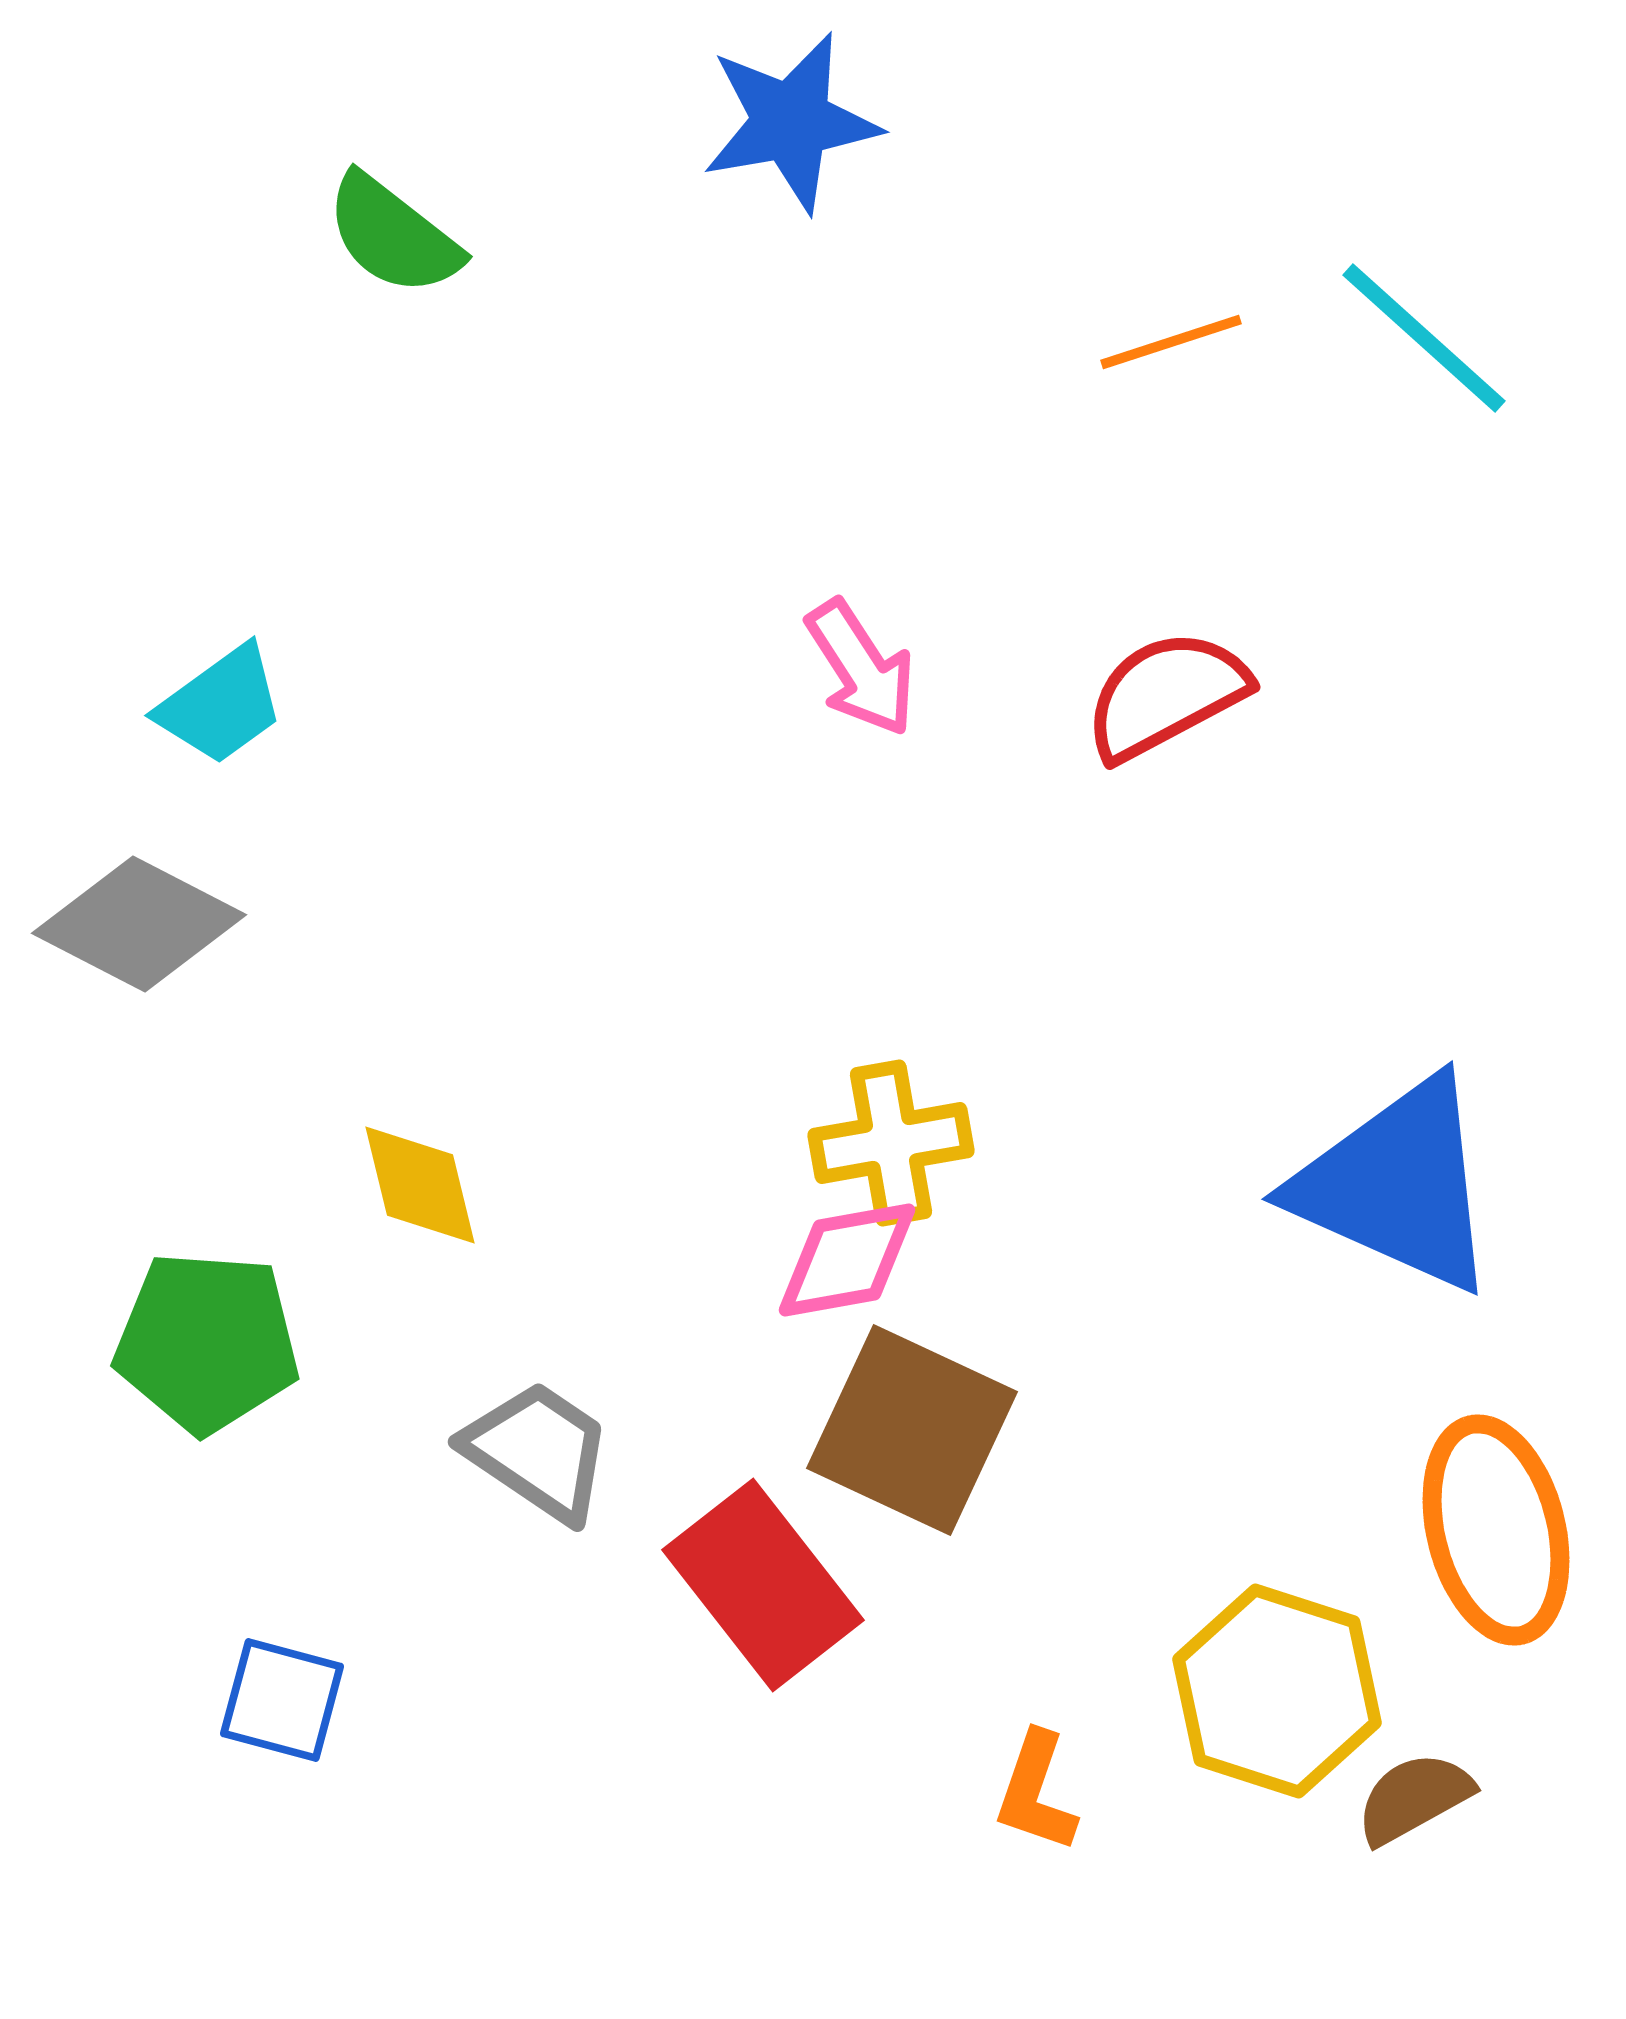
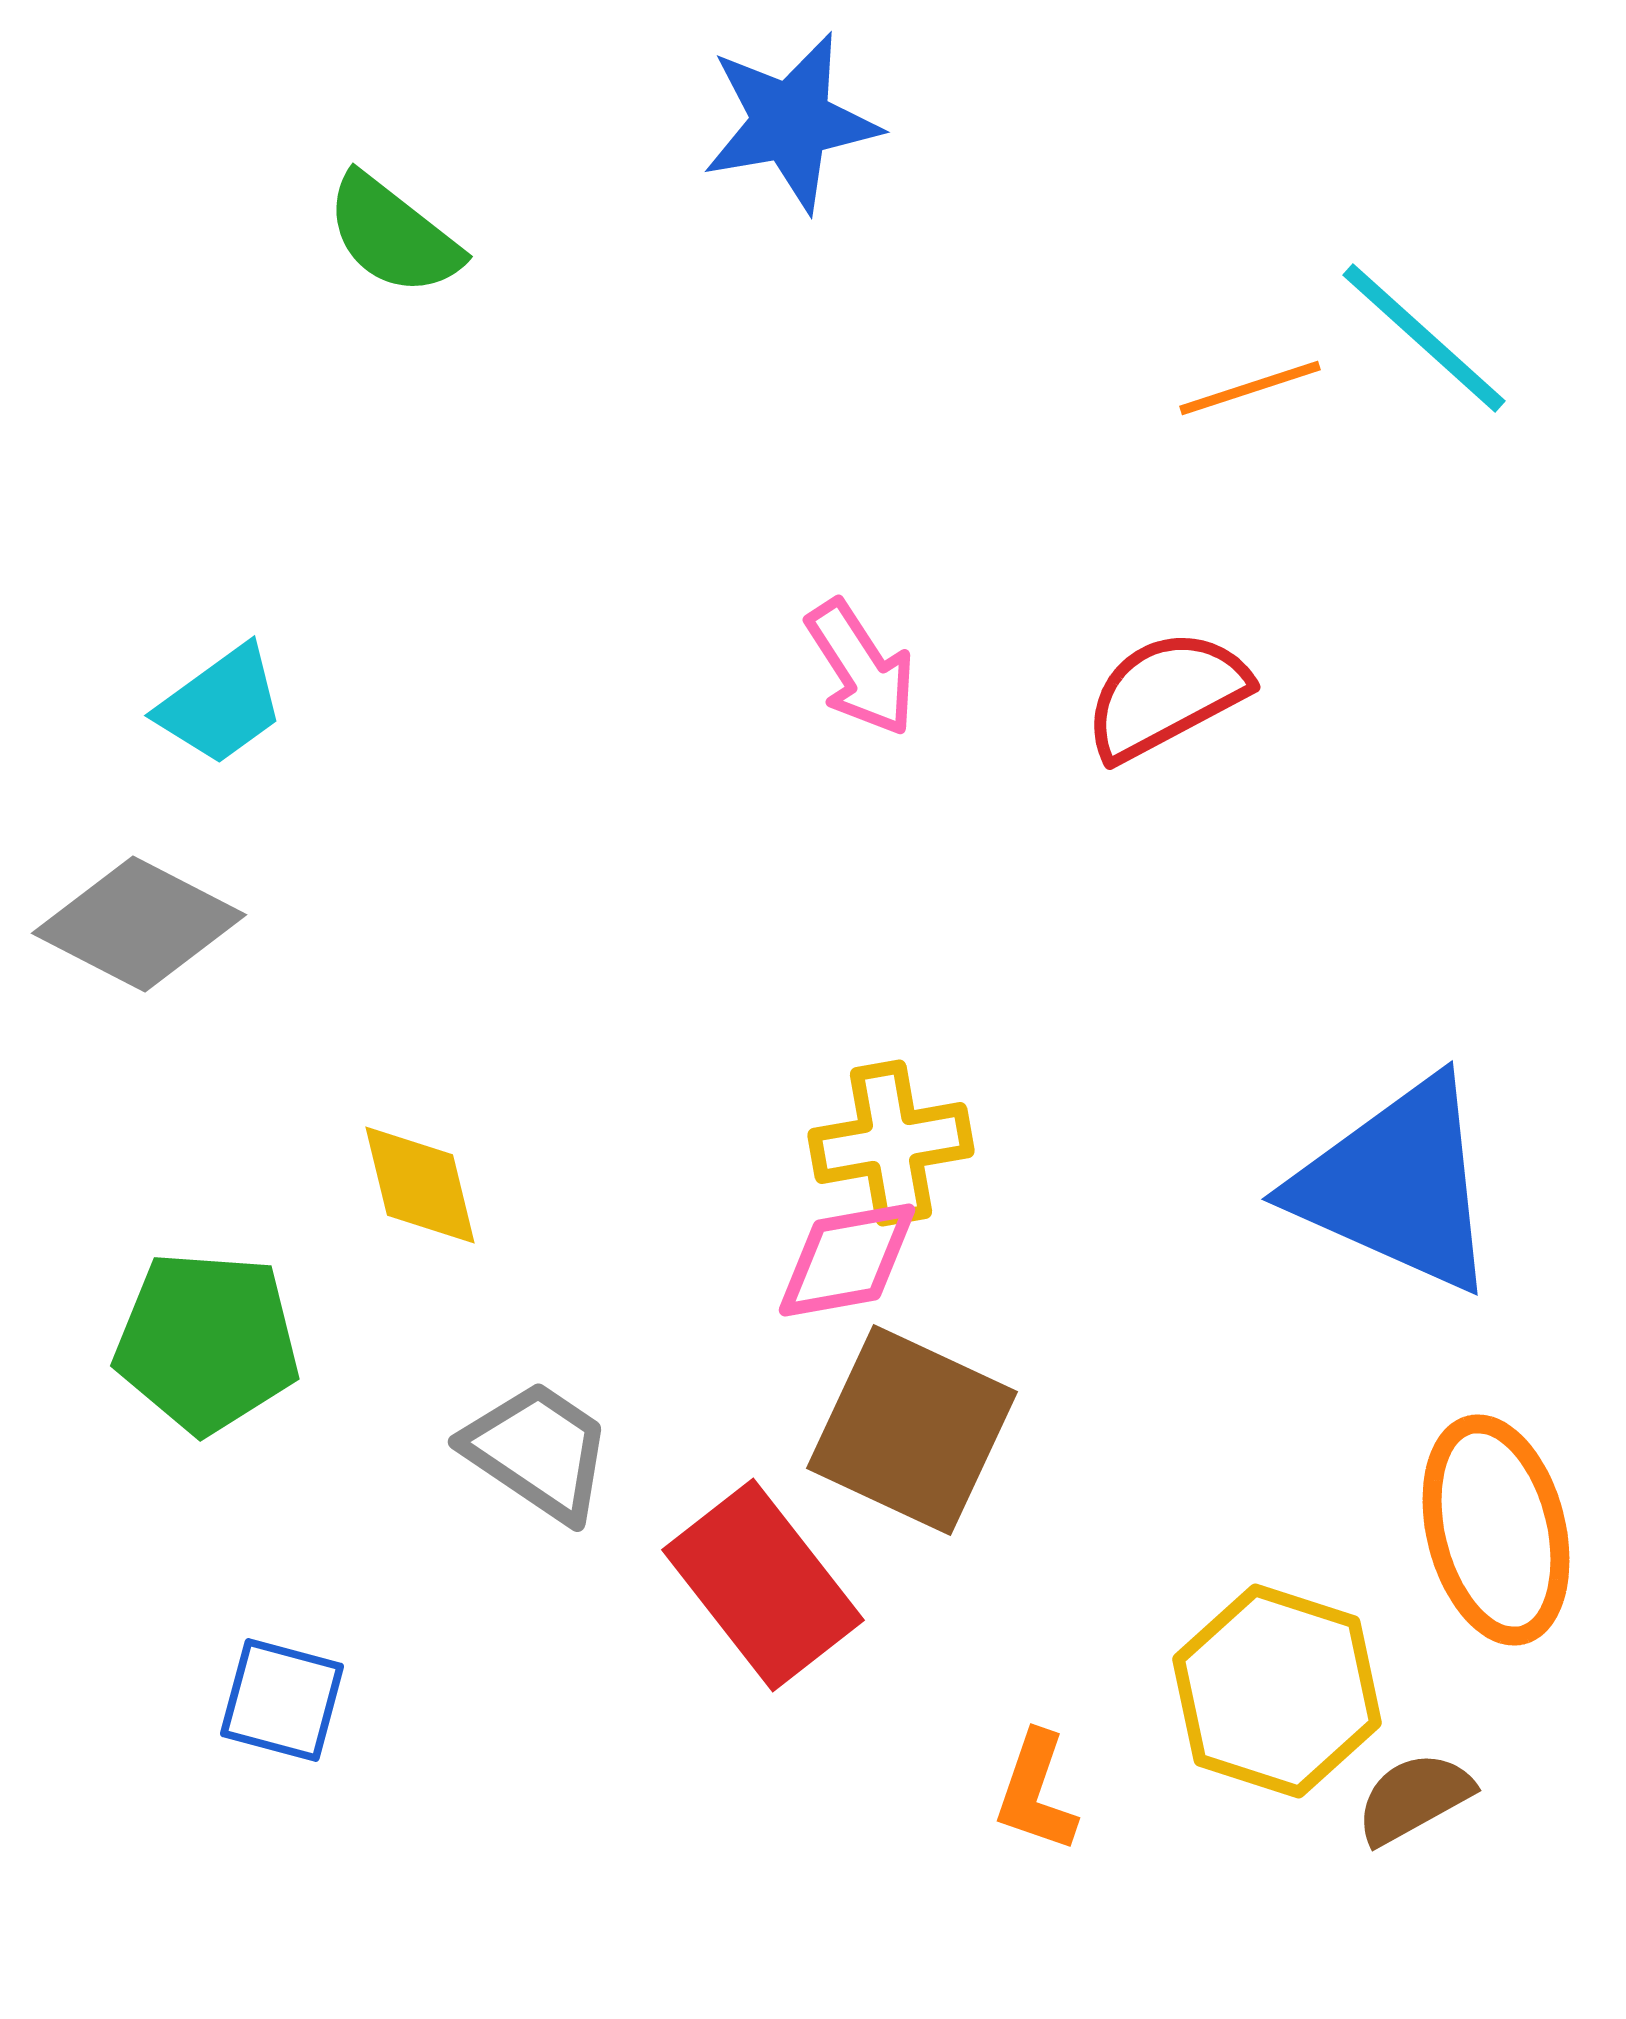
orange line: moved 79 px right, 46 px down
